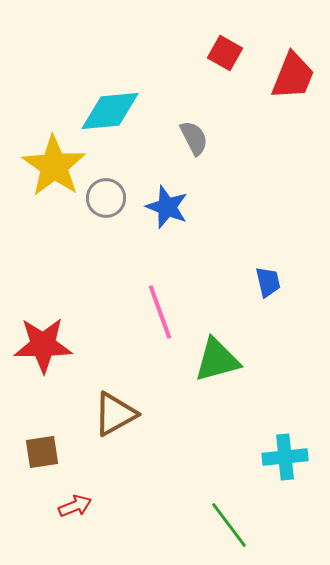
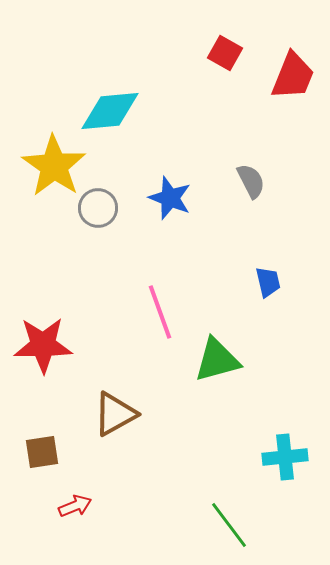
gray semicircle: moved 57 px right, 43 px down
gray circle: moved 8 px left, 10 px down
blue star: moved 3 px right, 9 px up
